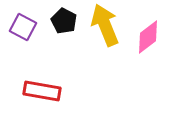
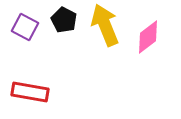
black pentagon: moved 1 px up
purple square: moved 2 px right
red rectangle: moved 12 px left, 1 px down
